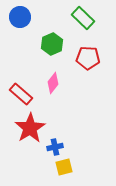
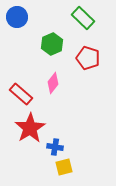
blue circle: moved 3 px left
red pentagon: rotated 15 degrees clockwise
blue cross: rotated 21 degrees clockwise
